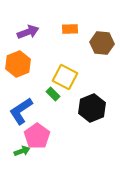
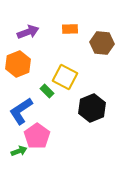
green rectangle: moved 6 px left, 3 px up
green arrow: moved 3 px left
